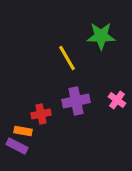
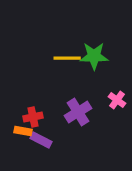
green star: moved 7 px left, 20 px down
yellow line: rotated 60 degrees counterclockwise
purple cross: moved 2 px right, 11 px down; rotated 20 degrees counterclockwise
red cross: moved 8 px left, 3 px down
purple rectangle: moved 24 px right, 6 px up
